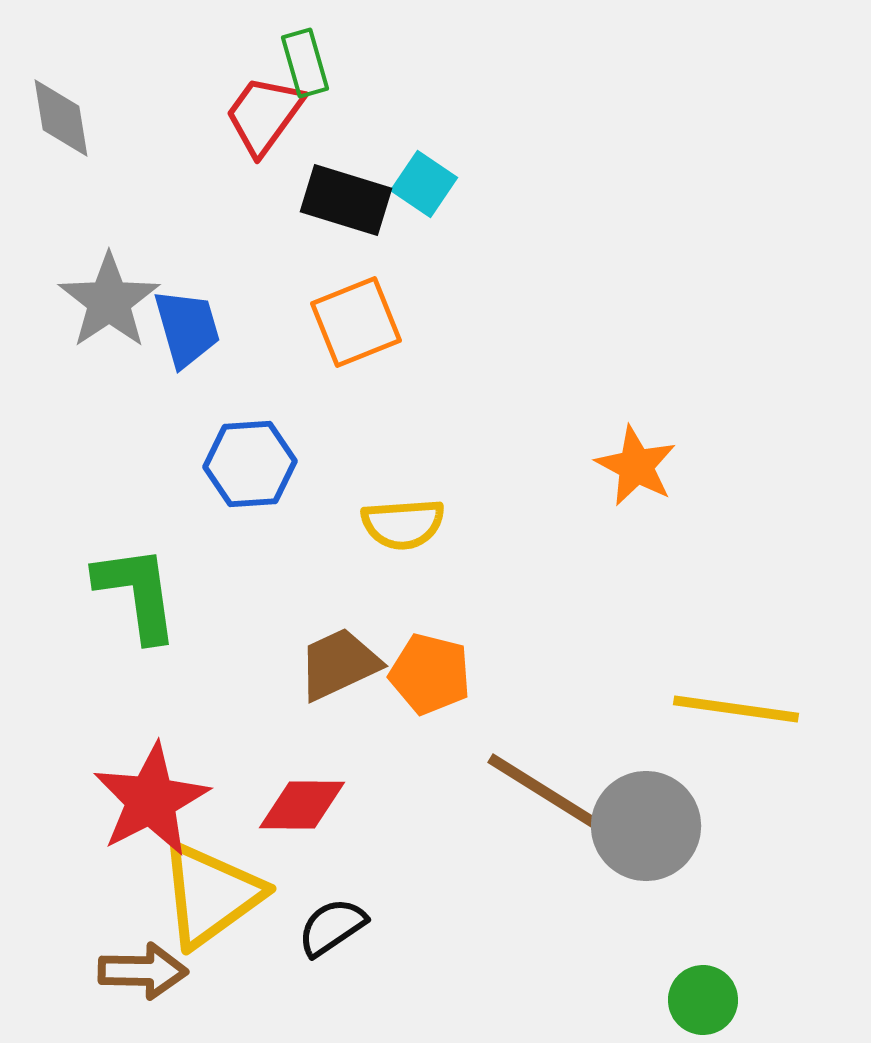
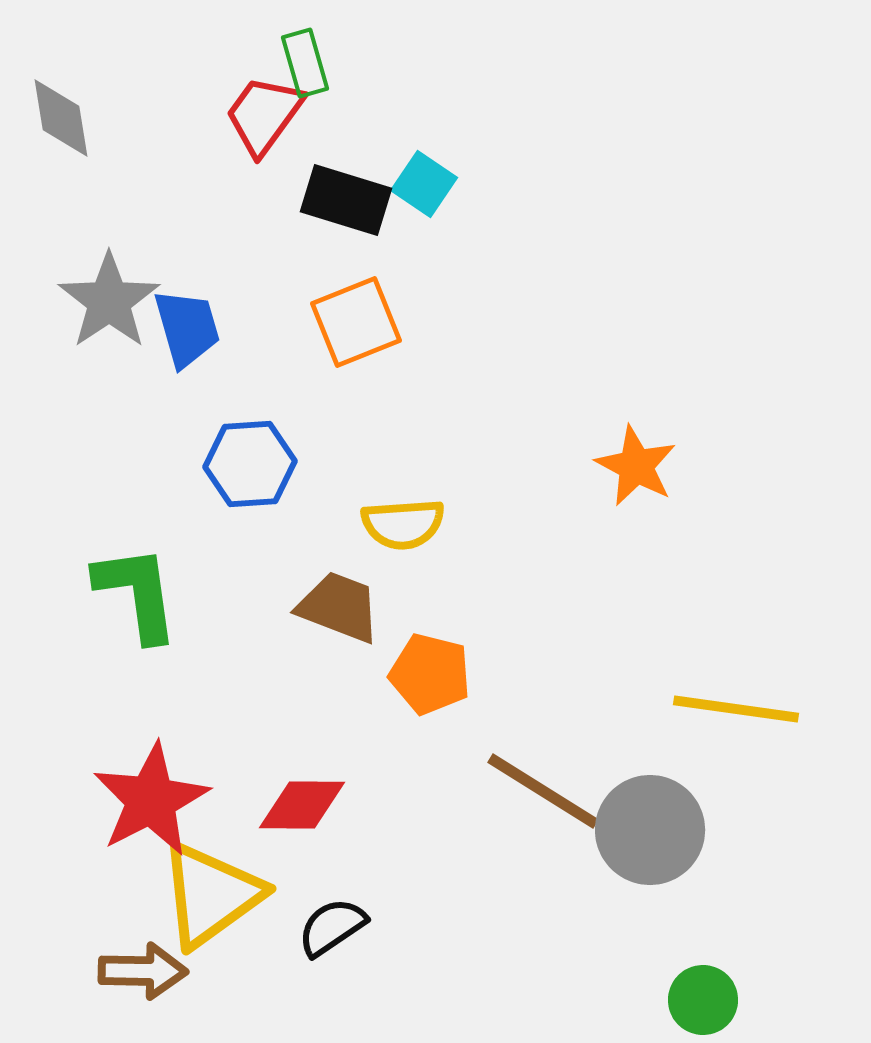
brown trapezoid: moved 57 px up; rotated 46 degrees clockwise
gray circle: moved 4 px right, 4 px down
